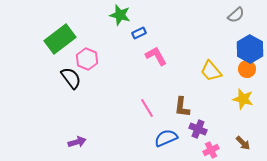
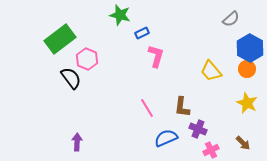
gray semicircle: moved 5 px left, 4 px down
blue rectangle: moved 3 px right
blue hexagon: moved 1 px up
pink L-shape: rotated 45 degrees clockwise
yellow star: moved 4 px right, 4 px down; rotated 10 degrees clockwise
purple arrow: rotated 72 degrees counterclockwise
